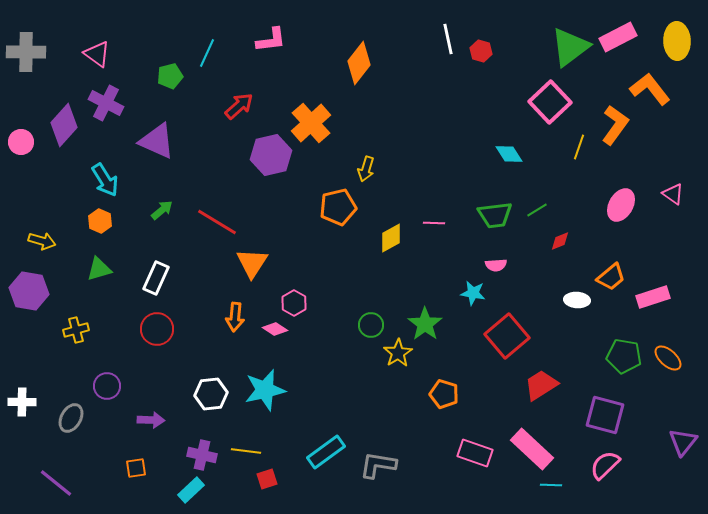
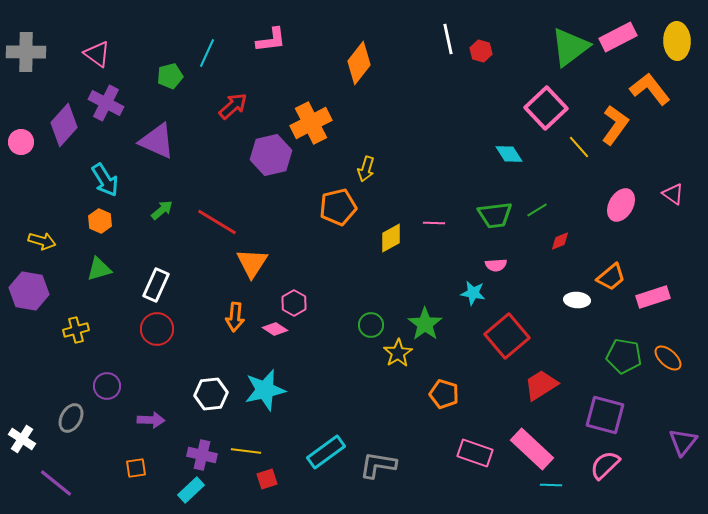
pink square at (550, 102): moved 4 px left, 6 px down
red arrow at (239, 106): moved 6 px left
orange cross at (311, 123): rotated 15 degrees clockwise
yellow line at (579, 147): rotated 60 degrees counterclockwise
white rectangle at (156, 278): moved 7 px down
white cross at (22, 402): moved 37 px down; rotated 32 degrees clockwise
